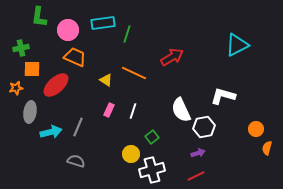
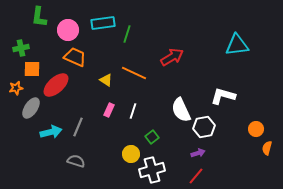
cyan triangle: rotated 20 degrees clockwise
gray ellipse: moved 1 px right, 4 px up; rotated 25 degrees clockwise
red line: rotated 24 degrees counterclockwise
